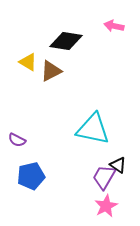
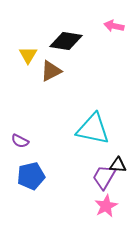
yellow triangle: moved 7 px up; rotated 30 degrees clockwise
purple semicircle: moved 3 px right, 1 px down
black triangle: rotated 30 degrees counterclockwise
